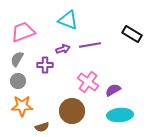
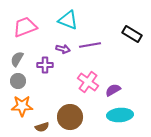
pink trapezoid: moved 2 px right, 5 px up
purple arrow: rotated 32 degrees clockwise
brown circle: moved 2 px left, 6 px down
